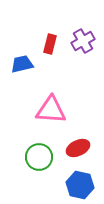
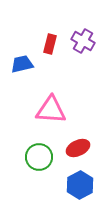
purple cross: rotated 30 degrees counterclockwise
blue hexagon: rotated 20 degrees clockwise
